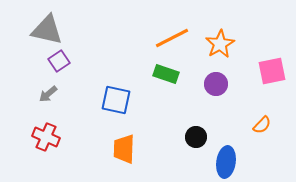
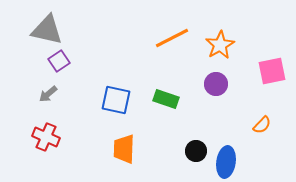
orange star: moved 1 px down
green rectangle: moved 25 px down
black circle: moved 14 px down
